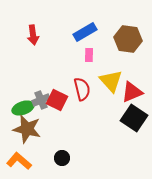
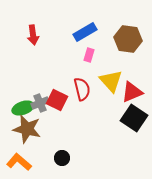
pink rectangle: rotated 16 degrees clockwise
gray cross: moved 1 px left, 3 px down
orange L-shape: moved 1 px down
